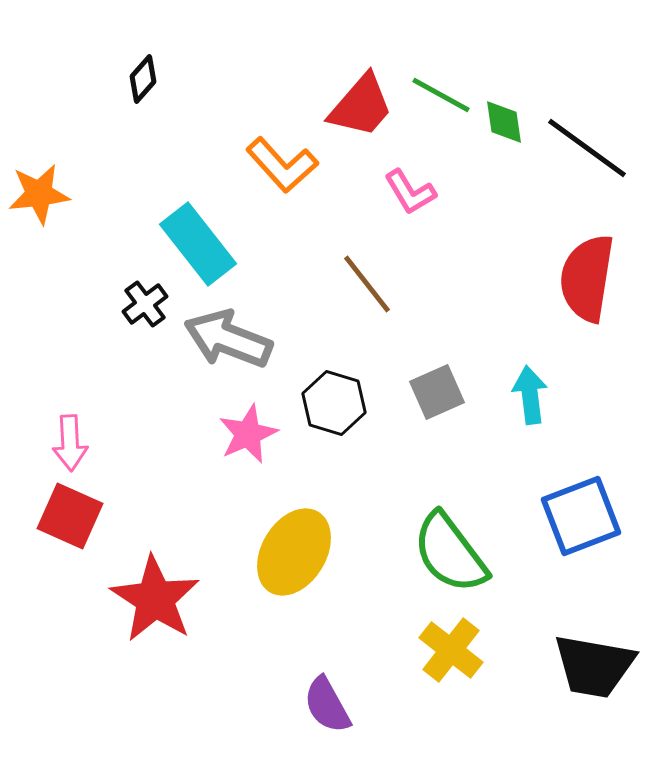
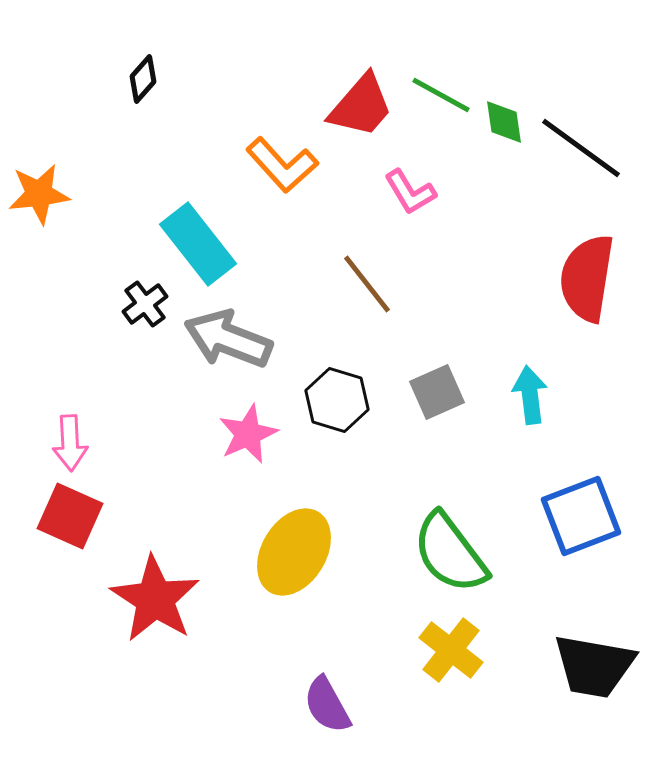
black line: moved 6 px left
black hexagon: moved 3 px right, 3 px up
